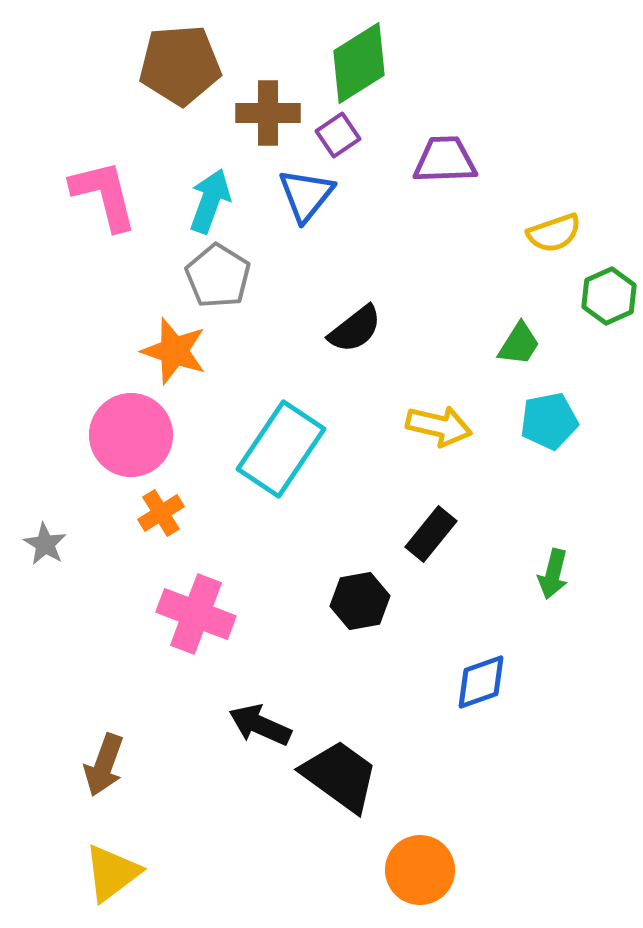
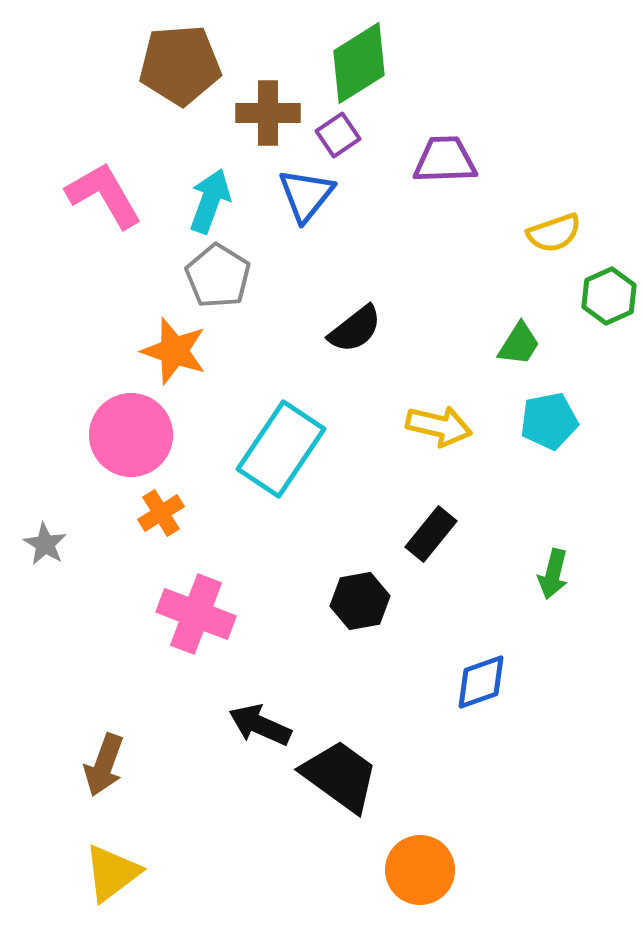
pink L-shape: rotated 16 degrees counterclockwise
